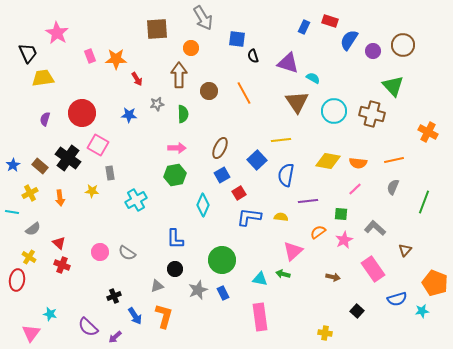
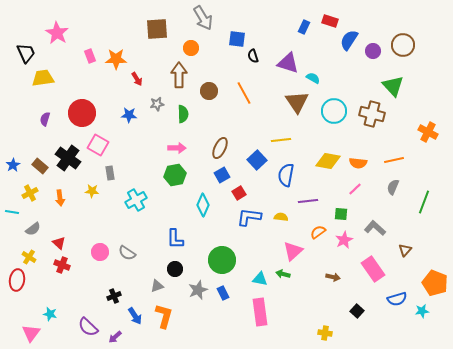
black trapezoid at (28, 53): moved 2 px left
pink rectangle at (260, 317): moved 5 px up
